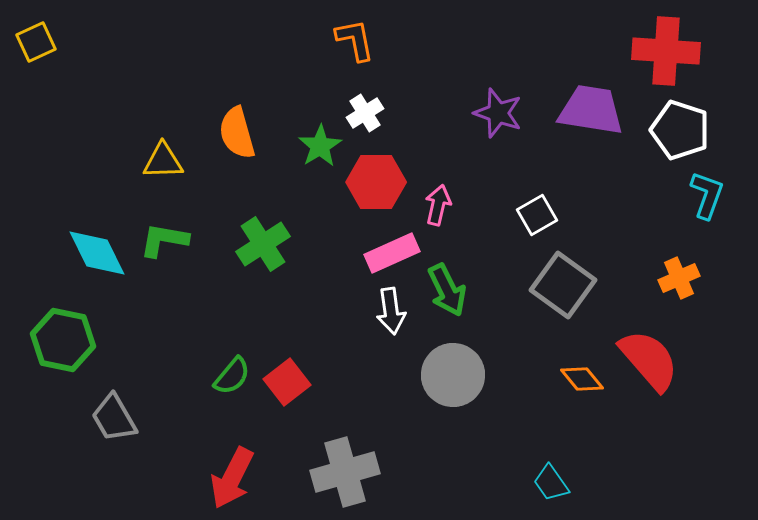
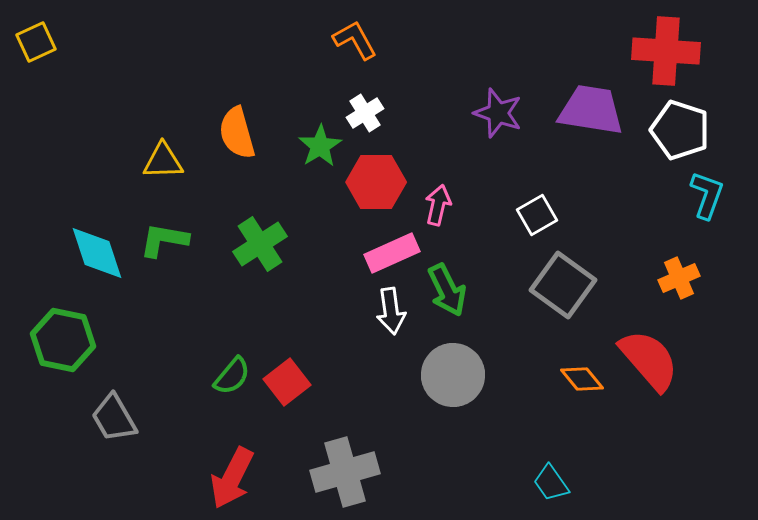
orange L-shape: rotated 18 degrees counterclockwise
green cross: moved 3 px left
cyan diamond: rotated 8 degrees clockwise
